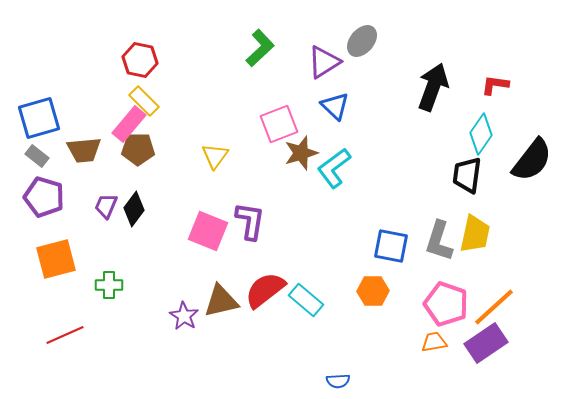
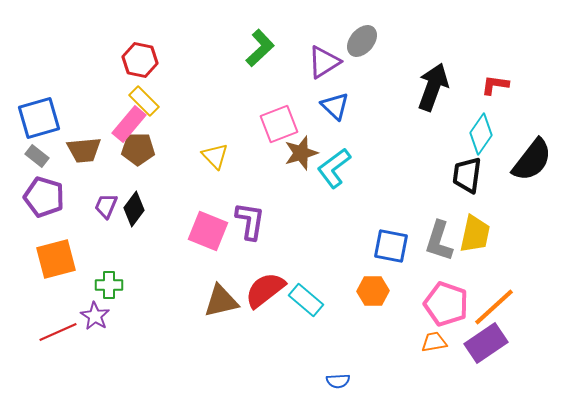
yellow triangle at (215, 156): rotated 20 degrees counterclockwise
purple star at (184, 316): moved 89 px left
red line at (65, 335): moved 7 px left, 3 px up
